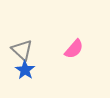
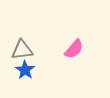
gray triangle: rotated 50 degrees counterclockwise
